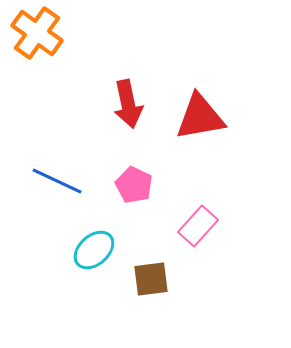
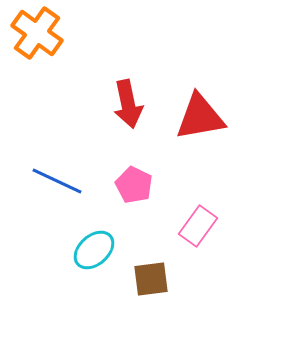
pink rectangle: rotated 6 degrees counterclockwise
